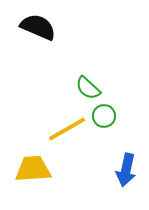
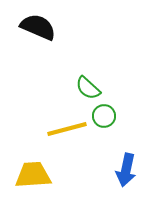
yellow line: rotated 15 degrees clockwise
yellow trapezoid: moved 6 px down
